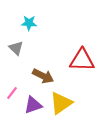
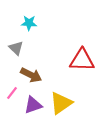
brown arrow: moved 12 px left, 1 px up
